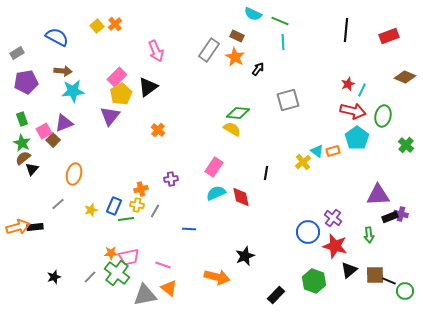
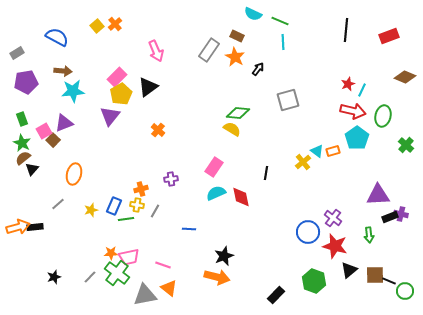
black star at (245, 256): moved 21 px left
